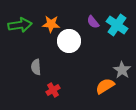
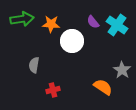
green arrow: moved 2 px right, 6 px up
white circle: moved 3 px right
gray semicircle: moved 2 px left, 2 px up; rotated 14 degrees clockwise
orange semicircle: moved 2 px left, 1 px down; rotated 66 degrees clockwise
red cross: rotated 16 degrees clockwise
